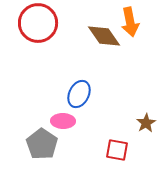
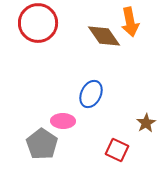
blue ellipse: moved 12 px right
red square: rotated 15 degrees clockwise
